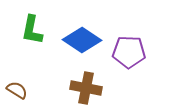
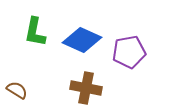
green L-shape: moved 3 px right, 2 px down
blue diamond: rotated 9 degrees counterclockwise
purple pentagon: rotated 12 degrees counterclockwise
